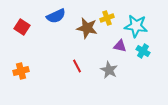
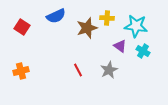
yellow cross: rotated 24 degrees clockwise
brown star: rotated 30 degrees counterclockwise
purple triangle: rotated 24 degrees clockwise
red line: moved 1 px right, 4 px down
gray star: rotated 18 degrees clockwise
